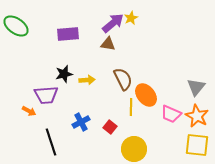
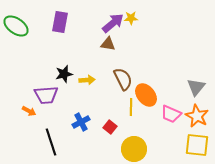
yellow star: rotated 24 degrees clockwise
purple rectangle: moved 8 px left, 12 px up; rotated 75 degrees counterclockwise
